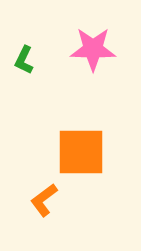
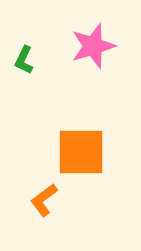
pink star: moved 3 px up; rotated 18 degrees counterclockwise
